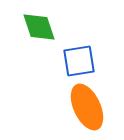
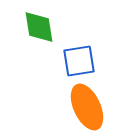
green diamond: rotated 9 degrees clockwise
